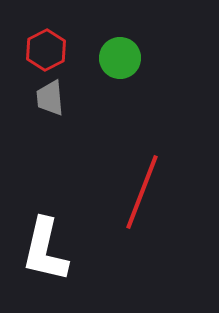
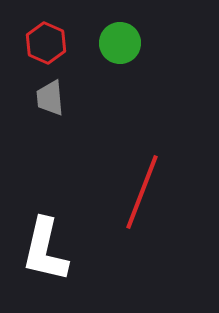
red hexagon: moved 7 px up; rotated 9 degrees counterclockwise
green circle: moved 15 px up
